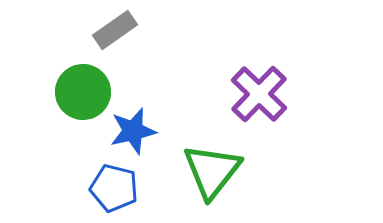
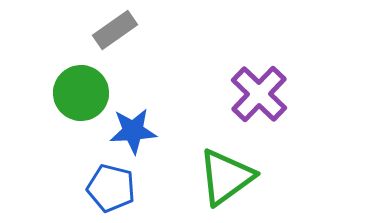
green circle: moved 2 px left, 1 px down
blue star: rotated 9 degrees clockwise
green triangle: moved 14 px right, 6 px down; rotated 16 degrees clockwise
blue pentagon: moved 3 px left
